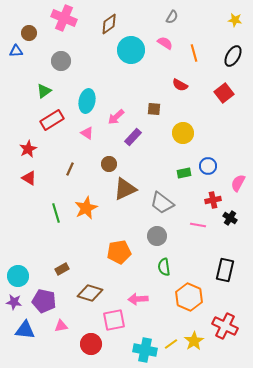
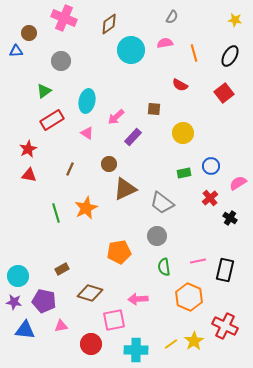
pink semicircle at (165, 43): rotated 42 degrees counterclockwise
black ellipse at (233, 56): moved 3 px left
blue circle at (208, 166): moved 3 px right
red triangle at (29, 178): moved 3 px up; rotated 21 degrees counterclockwise
pink semicircle at (238, 183): rotated 30 degrees clockwise
red cross at (213, 200): moved 3 px left, 2 px up; rotated 28 degrees counterclockwise
pink line at (198, 225): moved 36 px down; rotated 21 degrees counterclockwise
cyan cross at (145, 350): moved 9 px left; rotated 10 degrees counterclockwise
